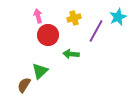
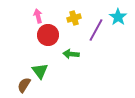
cyan star: rotated 12 degrees counterclockwise
purple line: moved 1 px up
green triangle: rotated 24 degrees counterclockwise
